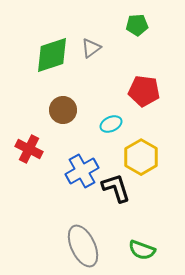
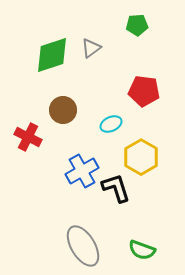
red cross: moved 1 px left, 12 px up
gray ellipse: rotated 6 degrees counterclockwise
